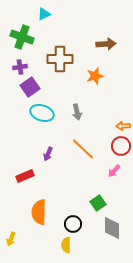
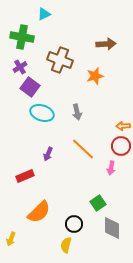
green cross: rotated 10 degrees counterclockwise
brown cross: moved 1 px down; rotated 20 degrees clockwise
purple cross: rotated 24 degrees counterclockwise
purple square: rotated 18 degrees counterclockwise
pink arrow: moved 3 px left, 3 px up; rotated 32 degrees counterclockwise
orange semicircle: rotated 135 degrees counterclockwise
black circle: moved 1 px right
yellow semicircle: rotated 14 degrees clockwise
